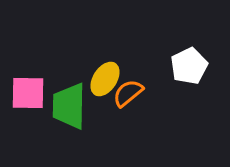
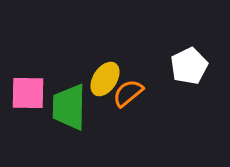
green trapezoid: moved 1 px down
